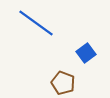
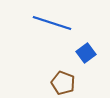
blue line: moved 16 px right; rotated 18 degrees counterclockwise
